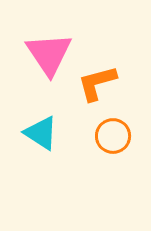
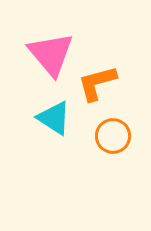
pink triangle: moved 2 px right; rotated 6 degrees counterclockwise
cyan triangle: moved 13 px right, 15 px up
